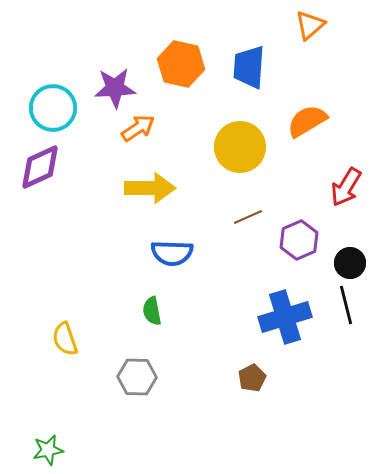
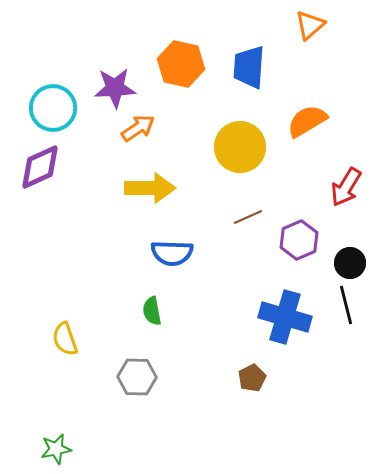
blue cross: rotated 33 degrees clockwise
green star: moved 8 px right, 1 px up
